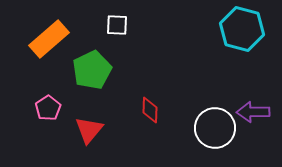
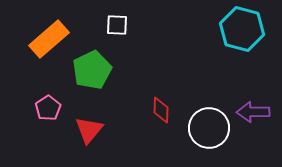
red diamond: moved 11 px right
white circle: moved 6 px left
